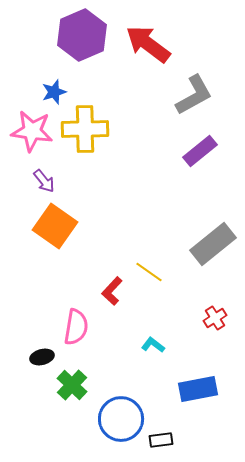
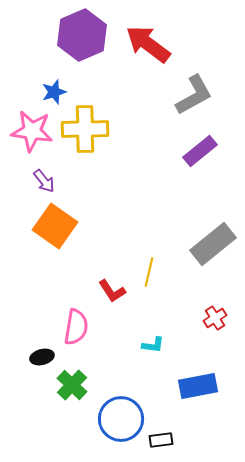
yellow line: rotated 68 degrees clockwise
red L-shape: rotated 76 degrees counterclockwise
cyan L-shape: rotated 150 degrees clockwise
blue rectangle: moved 3 px up
